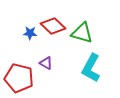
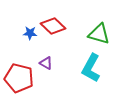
green triangle: moved 17 px right, 1 px down
